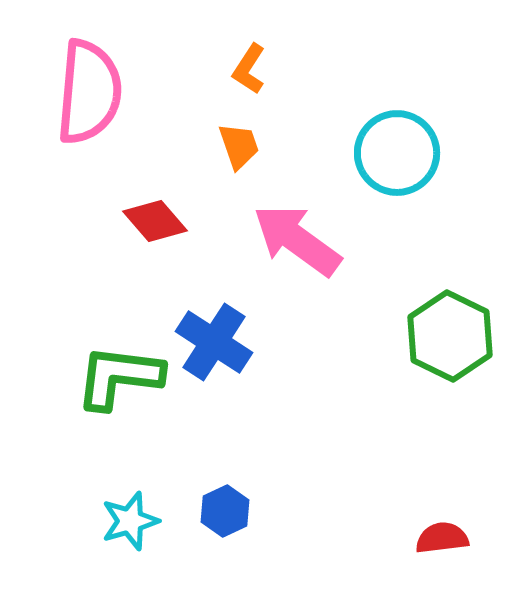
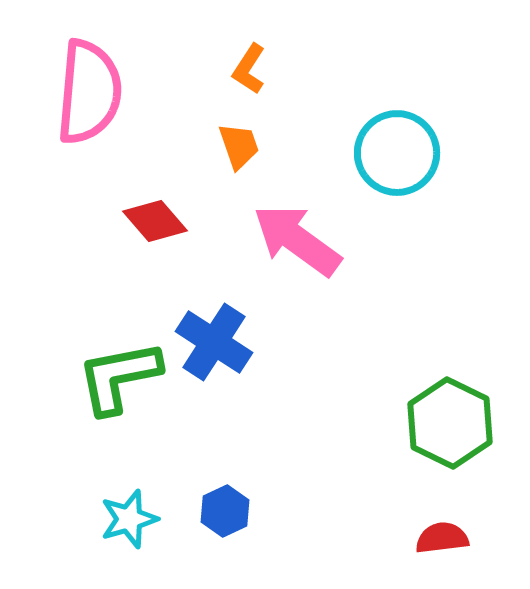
green hexagon: moved 87 px down
green L-shape: rotated 18 degrees counterclockwise
cyan star: moved 1 px left, 2 px up
